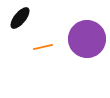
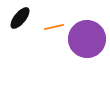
orange line: moved 11 px right, 20 px up
